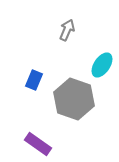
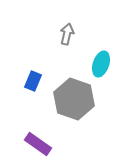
gray arrow: moved 4 px down; rotated 10 degrees counterclockwise
cyan ellipse: moved 1 px left, 1 px up; rotated 15 degrees counterclockwise
blue rectangle: moved 1 px left, 1 px down
